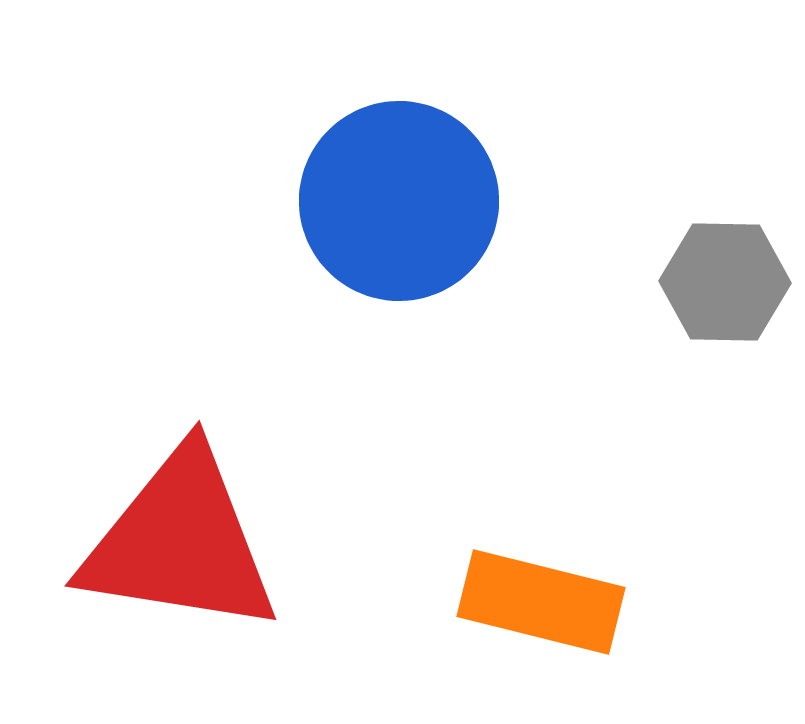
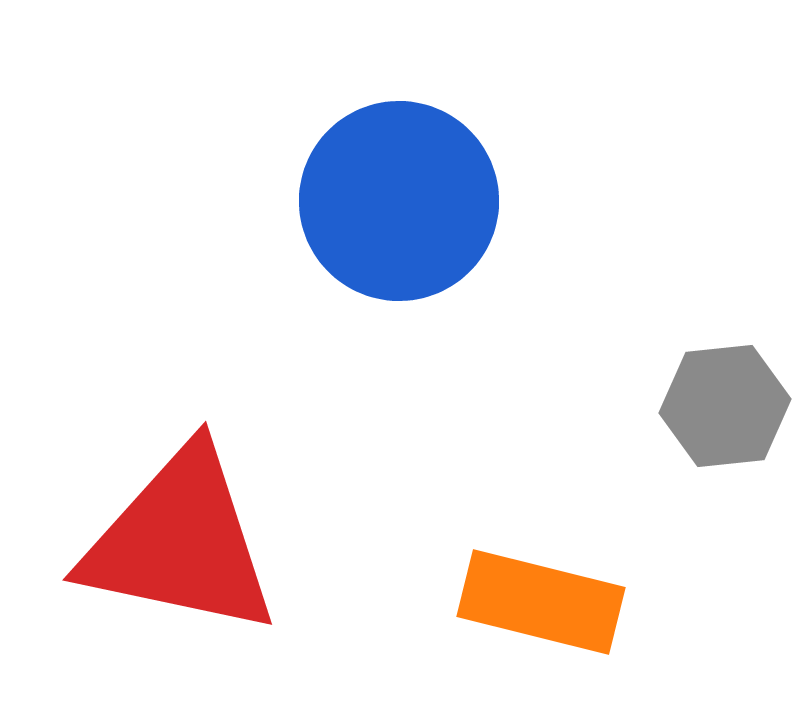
gray hexagon: moved 124 px down; rotated 7 degrees counterclockwise
red triangle: rotated 3 degrees clockwise
